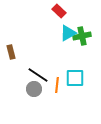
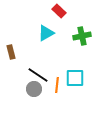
cyan triangle: moved 22 px left
